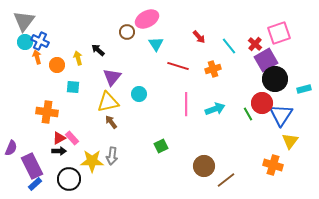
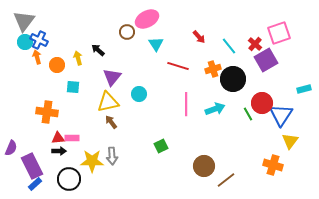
blue cross at (40, 41): moved 1 px left, 1 px up
black circle at (275, 79): moved 42 px left
red triangle at (59, 138): moved 1 px left; rotated 24 degrees clockwise
pink rectangle at (72, 138): rotated 48 degrees counterclockwise
gray arrow at (112, 156): rotated 12 degrees counterclockwise
